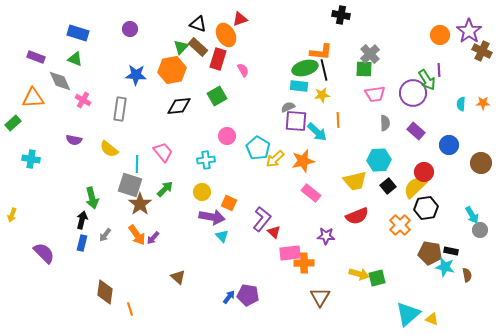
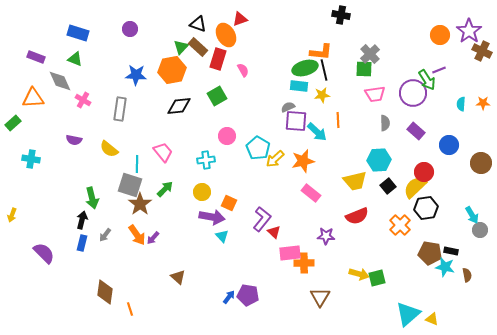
purple line at (439, 70): rotated 72 degrees clockwise
